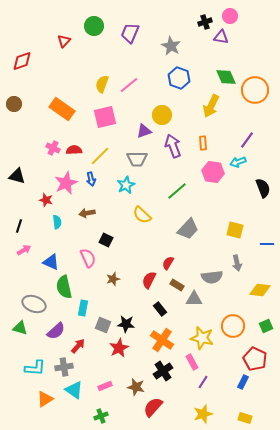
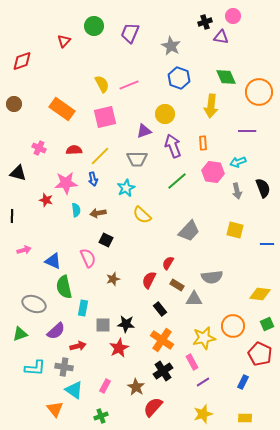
pink circle at (230, 16): moved 3 px right
yellow semicircle at (102, 84): rotated 132 degrees clockwise
pink line at (129, 85): rotated 18 degrees clockwise
orange circle at (255, 90): moved 4 px right, 2 px down
yellow arrow at (211, 106): rotated 20 degrees counterclockwise
yellow circle at (162, 115): moved 3 px right, 1 px up
purple line at (247, 140): moved 9 px up; rotated 54 degrees clockwise
pink cross at (53, 148): moved 14 px left
black triangle at (17, 176): moved 1 px right, 3 px up
blue arrow at (91, 179): moved 2 px right
pink star at (66, 183): rotated 20 degrees clockwise
cyan star at (126, 185): moved 3 px down
green line at (177, 191): moved 10 px up
brown arrow at (87, 213): moved 11 px right
cyan semicircle at (57, 222): moved 19 px right, 12 px up
black line at (19, 226): moved 7 px left, 10 px up; rotated 16 degrees counterclockwise
gray trapezoid at (188, 229): moved 1 px right, 2 px down
pink arrow at (24, 250): rotated 16 degrees clockwise
blue triangle at (51, 262): moved 2 px right, 1 px up
gray arrow at (237, 263): moved 72 px up
yellow diamond at (260, 290): moved 4 px down
gray square at (103, 325): rotated 21 degrees counterclockwise
green square at (266, 326): moved 1 px right, 2 px up
green triangle at (20, 328): moved 6 px down; rotated 35 degrees counterclockwise
yellow star at (202, 338): moved 2 px right; rotated 25 degrees counterclockwise
red arrow at (78, 346): rotated 35 degrees clockwise
red pentagon at (255, 359): moved 5 px right, 5 px up
gray cross at (64, 367): rotated 18 degrees clockwise
purple line at (203, 382): rotated 24 degrees clockwise
pink rectangle at (105, 386): rotated 40 degrees counterclockwise
brown star at (136, 387): rotated 18 degrees clockwise
orange triangle at (45, 399): moved 10 px right, 10 px down; rotated 36 degrees counterclockwise
yellow rectangle at (245, 418): rotated 16 degrees counterclockwise
